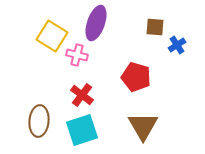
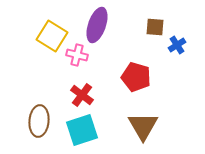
purple ellipse: moved 1 px right, 2 px down
